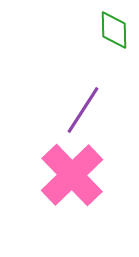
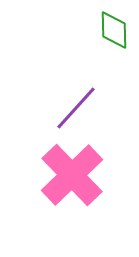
purple line: moved 7 px left, 2 px up; rotated 9 degrees clockwise
